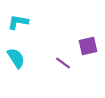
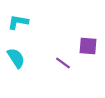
purple square: rotated 18 degrees clockwise
